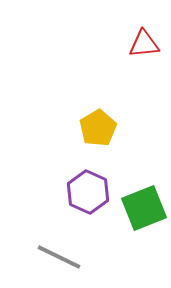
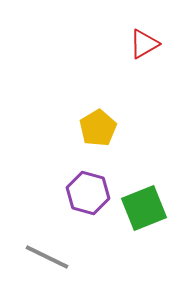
red triangle: rotated 24 degrees counterclockwise
purple hexagon: moved 1 px down; rotated 9 degrees counterclockwise
gray line: moved 12 px left
